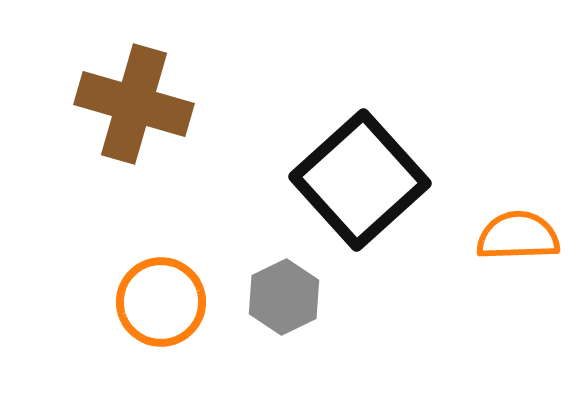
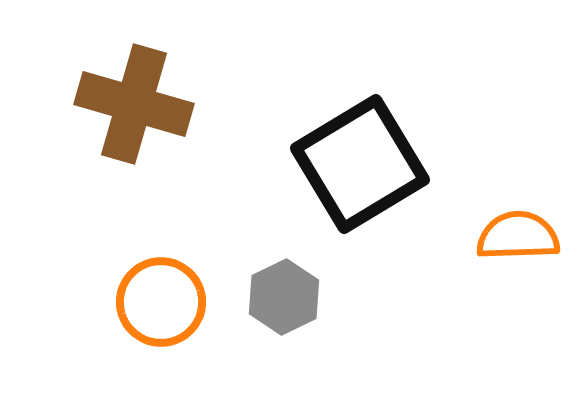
black square: moved 16 px up; rotated 11 degrees clockwise
